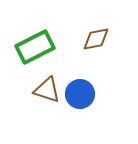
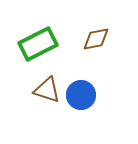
green rectangle: moved 3 px right, 3 px up
blue circle: moved 1 px right, 1 px down
